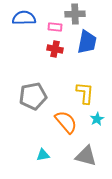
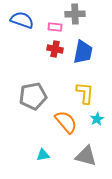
blue semicircle: moved 2 px left, 2 px down; rotated 20 degrees clockwise
blue trapezoid: moved 4 px left, 10 px down
